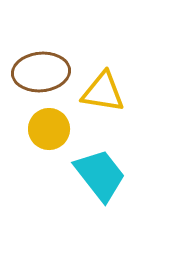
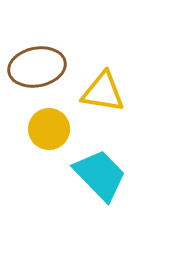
brown ellipse: moved 4 px left, 5 px up; rotated 6 degrees counterclockwise
cyan trapezoid: rotated 6 degrees counterclockwise
